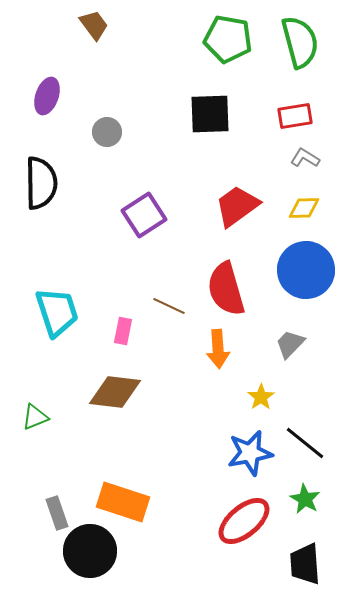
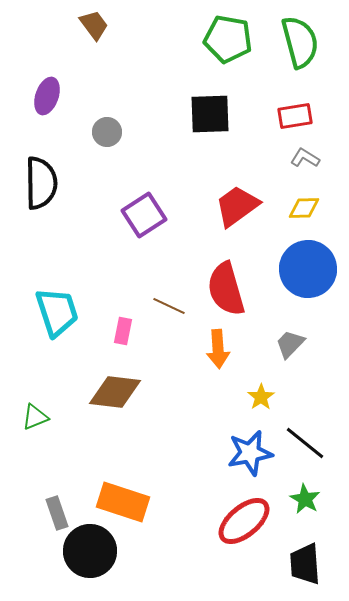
blue circle: moved 2 px right, 1 px up
